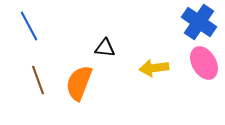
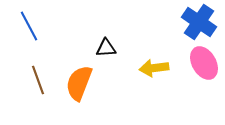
black triangle: moved 1 px right; rotated 10 degrees counterclockwise
